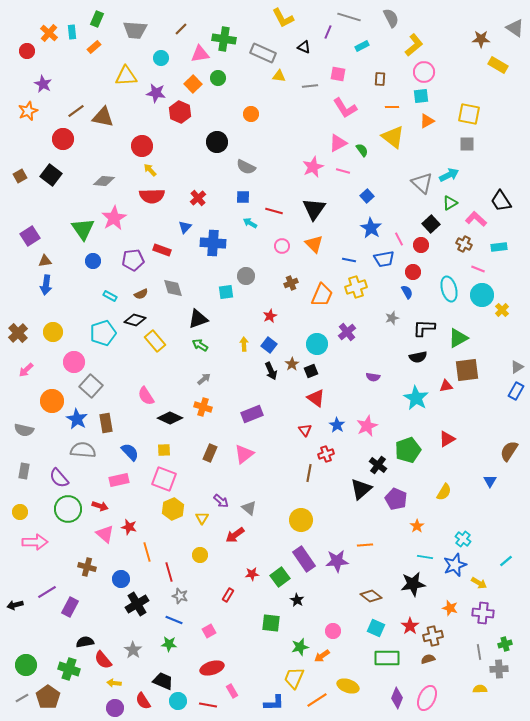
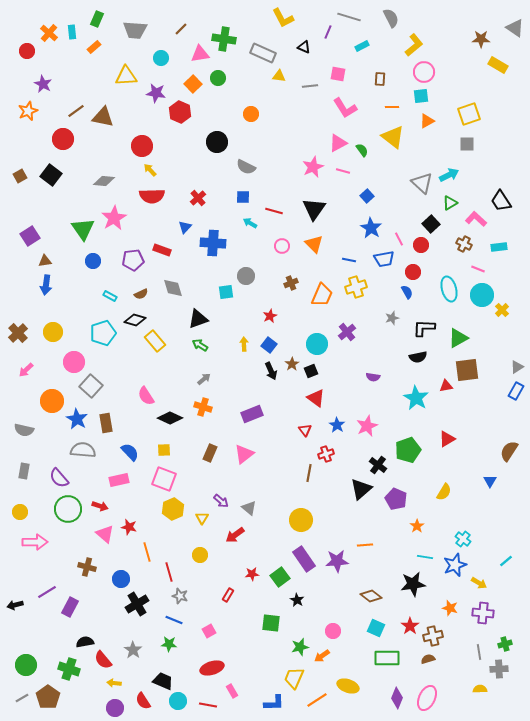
yellow square at (469, 114): rotated 30 degrees counterclockwise
